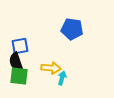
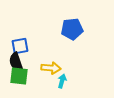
blue pentagon: rotated 15 degrees counterclockwise
cyan arrow: moved 3 px down
